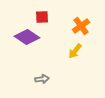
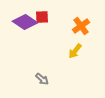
purple diamond: moved 2 px left, 15 px up
gray arrow: rotated 48 degrees clockwise
